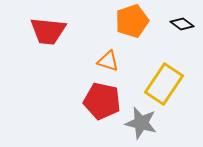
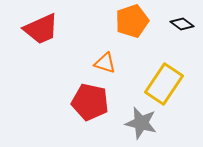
red trapezoid: moved 7 px left, 2 px up; rotated 30 degrees counterclockwise
orange triangle: moved 3 px left, 2 px down
red pentagon: moved 12 px left, 1 px down
